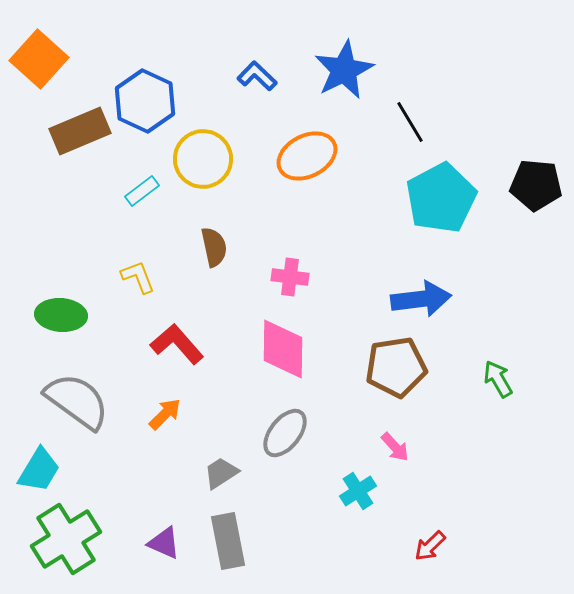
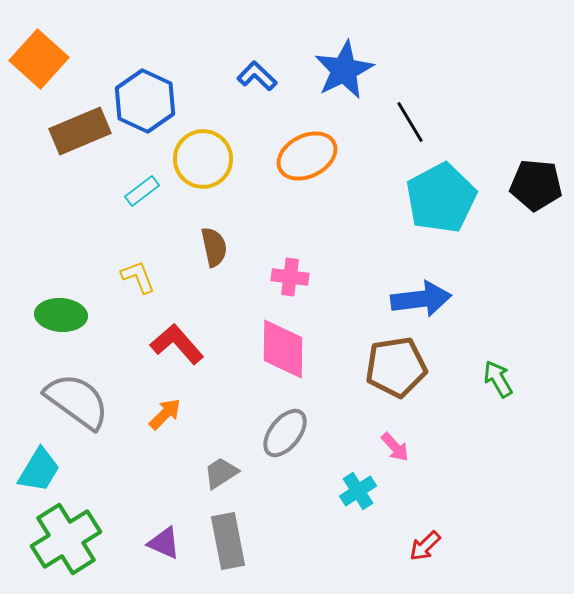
red arrow: moved 5 px left
